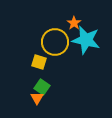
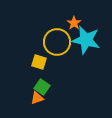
yellow circle: moved 2 px right
orange triangle: rotated 40 degrees clockwise
